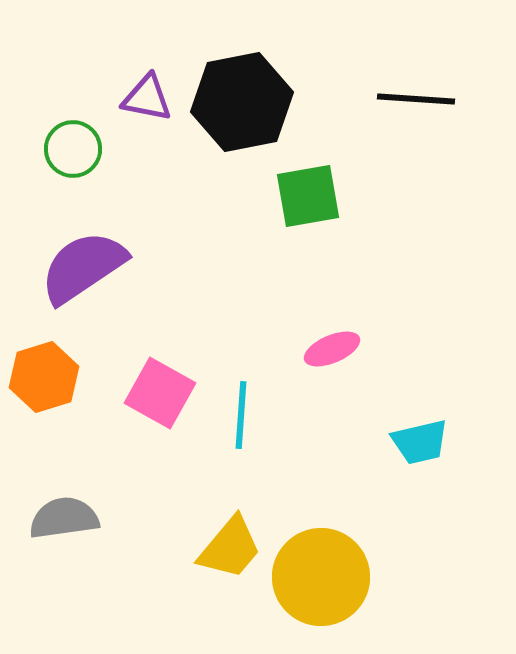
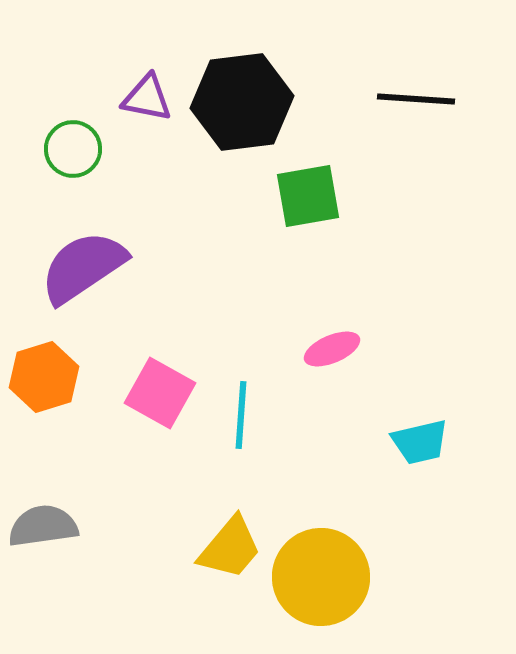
black hexagon: rotated 4 degrees clockwise
gray semicircle: moved 21 px left, 8 px down
